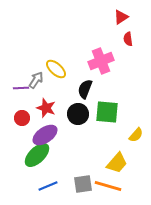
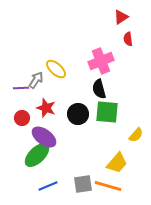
black semicircle: moved 14 px right; rotated 36 degrees counterclockwise
purple ellipse: moved 1 px left, 2 px down; rotated 70 degrees clockwise
